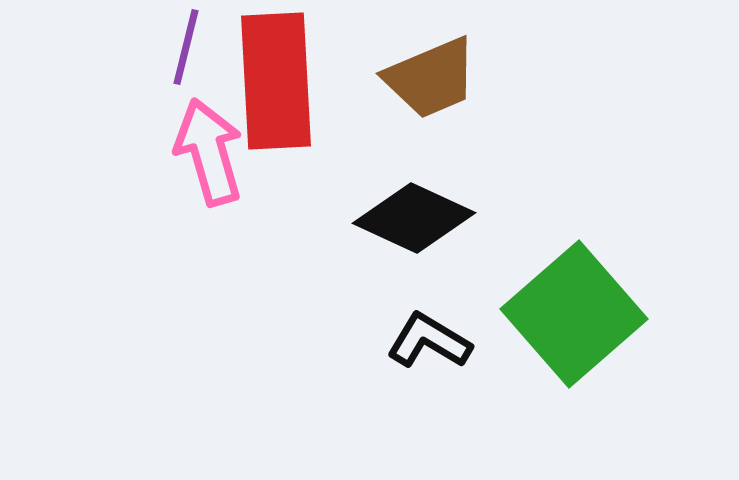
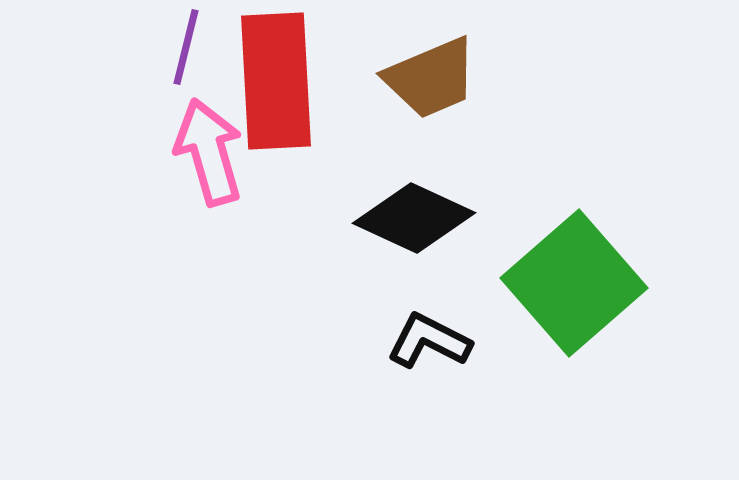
green square: moved 31 px up
black L-shape: rotated 4 degrees counterclockwise
